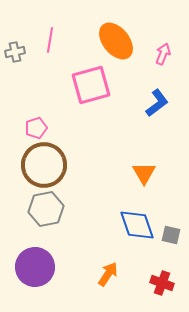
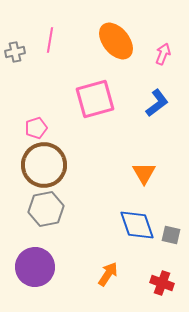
pink square: moved 4 px right, 14 px down
